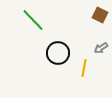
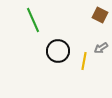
green line: rotated 20 degrees clockwise
black circle: moved 2 px up
yellow line: moved 7 px up
